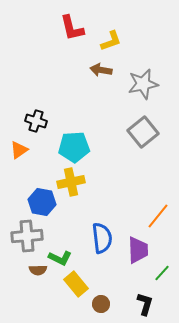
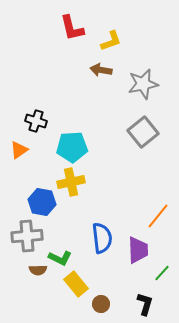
cyan pentagon: moved 2 px left
